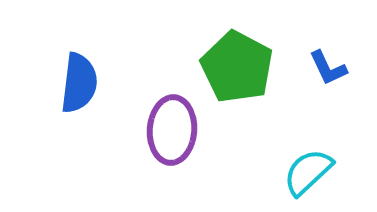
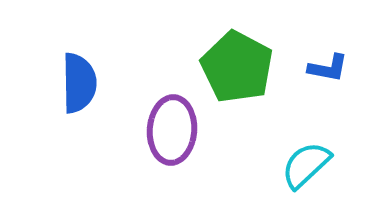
blue L-shape: rotated 54 degrees counterclockwise
blue semicircle: rotated 8 degrees counterclockwise
cyan semicircle: moved 2 px left, 7 px up
